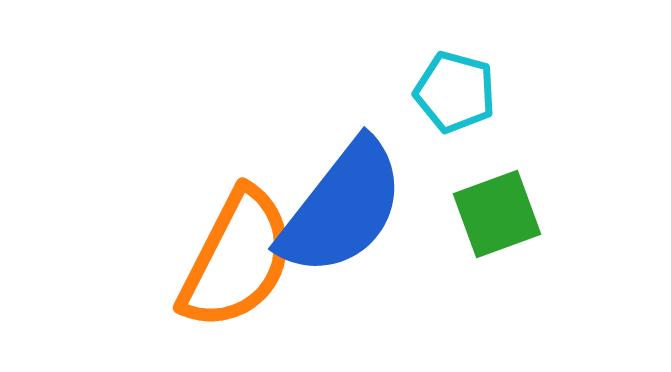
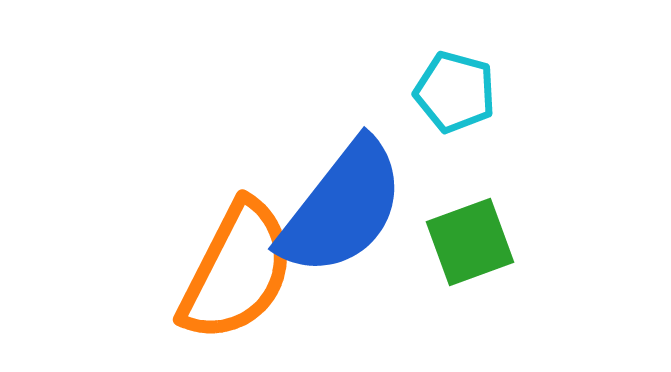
green square: moved 27 px left, 28 px down
orange semicircle: moved 12 px down
